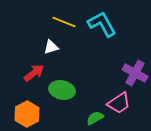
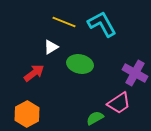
white triangle: rotated 14 degrees counterclockwise
green ellipse: moved 18 px right, 26 px up
